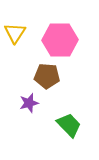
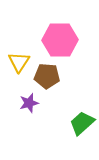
yellow triangle: moved 4 px right, 29 px down
green trapezoid: moved 13 px right, 2 px up; rotated 88 degrees counterclockwise
